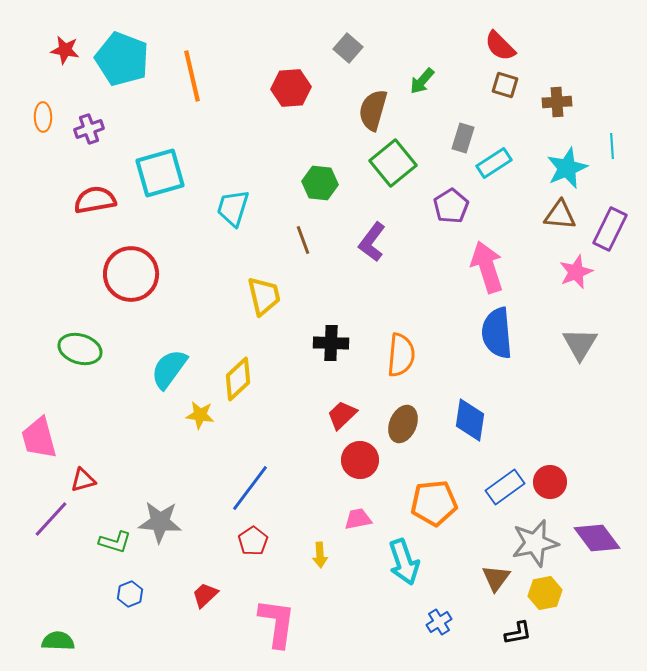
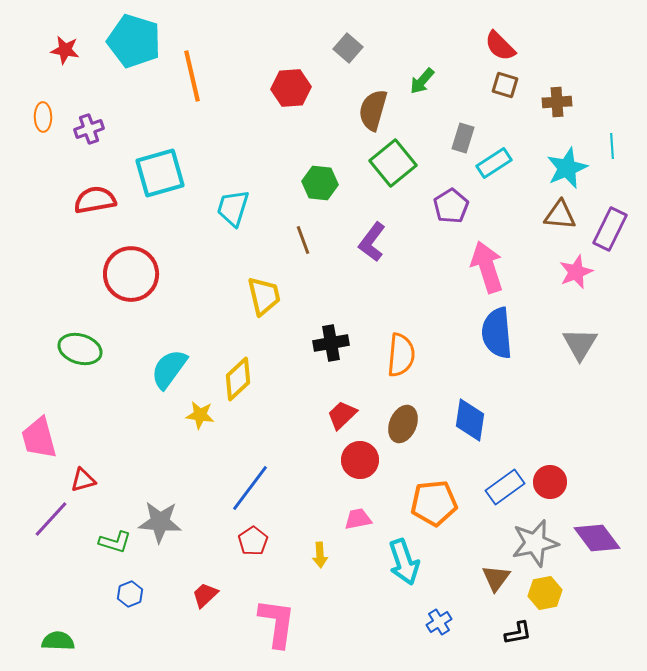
cyan pentagon at (122, 59): moved 12 px right, 18 px up; rotated 4 degrees counterclockwise
black cross at (331, 343): rotated 12 degrees counterclockwise
